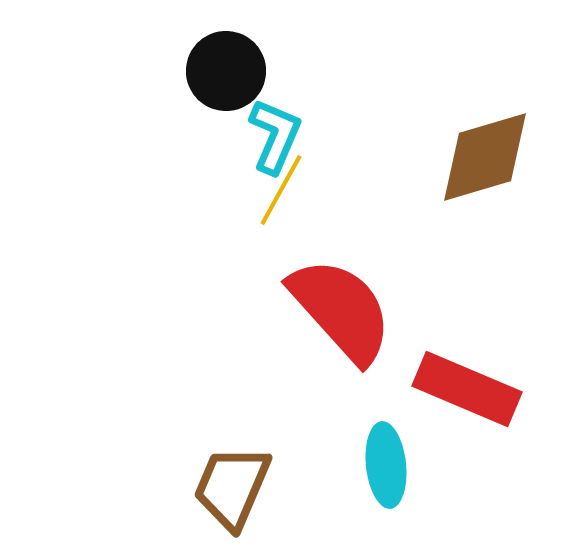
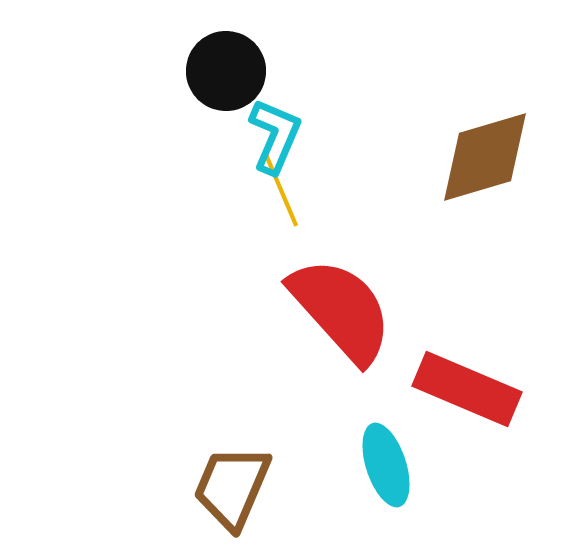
yellow line: rotated 52 degrees counterclockwise
cyan ellipse: rotated 12 degrees counterclockwise
